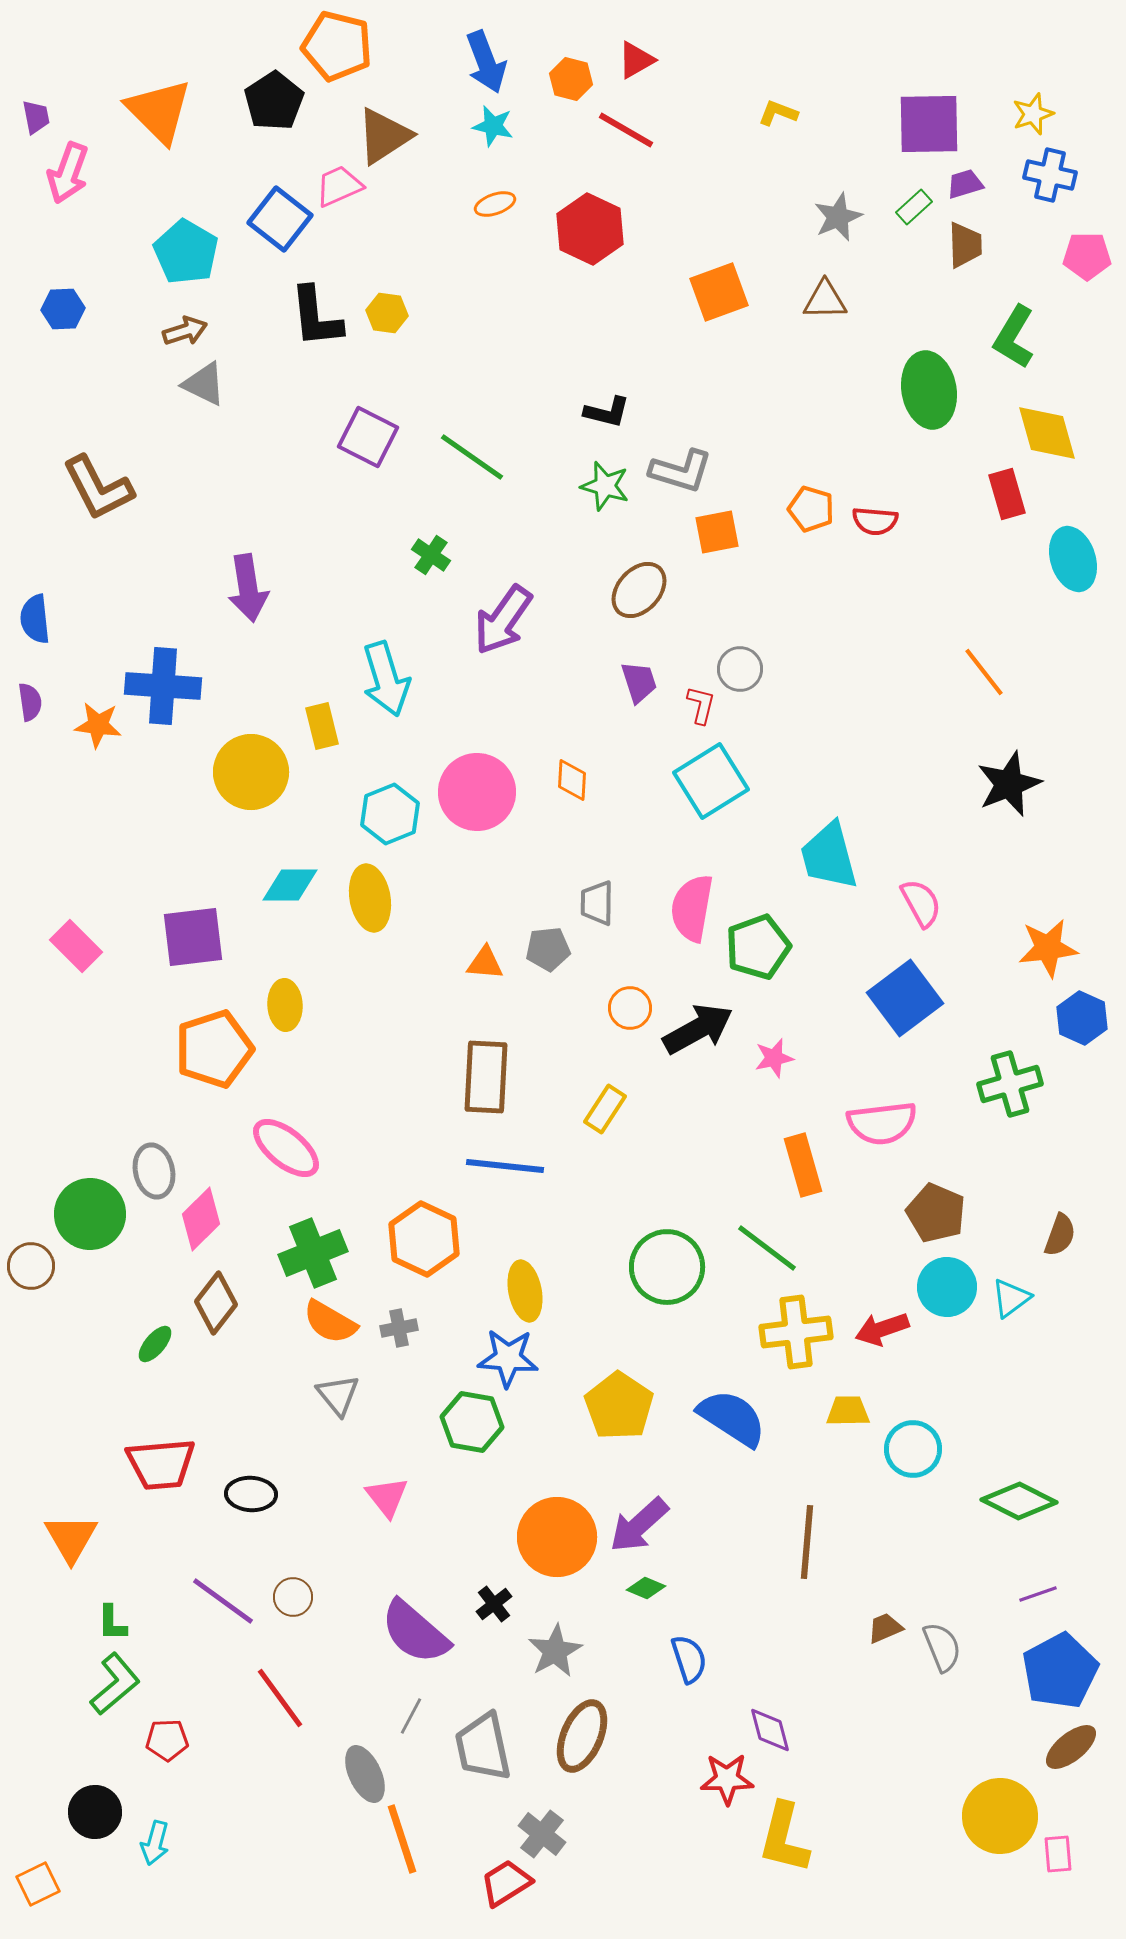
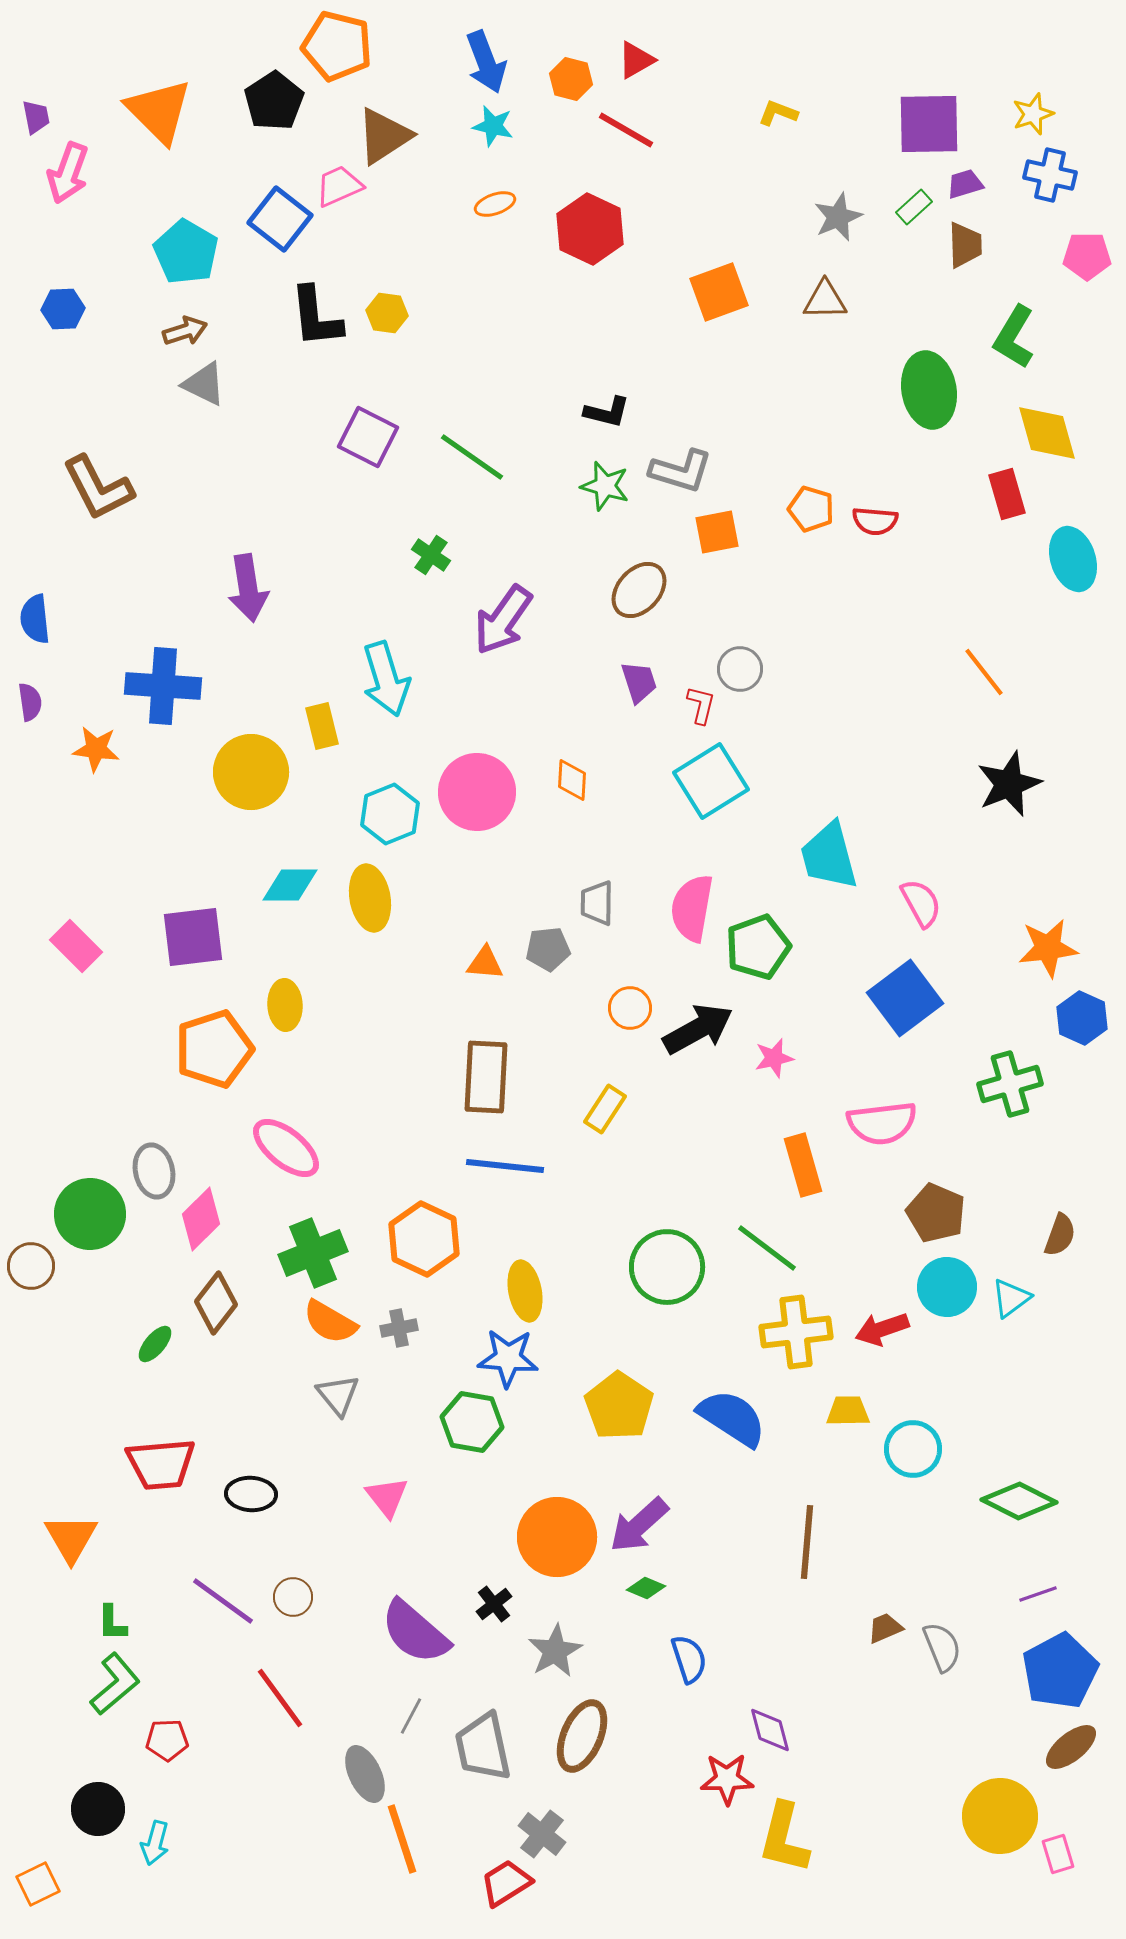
orange star at (98, 725): moved 2 px left, 24 px down
black circle at (95, 1812): moved 3 px right, 3 px up
pink rectangle at (1058, 1854): rotated 12 degrees counterclockwise
